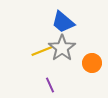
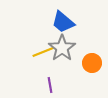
yellow line: moved 1 px right, 1 px down
purple line: rotated 14 degrees clockwise
